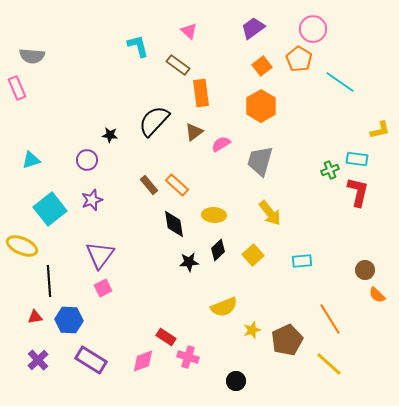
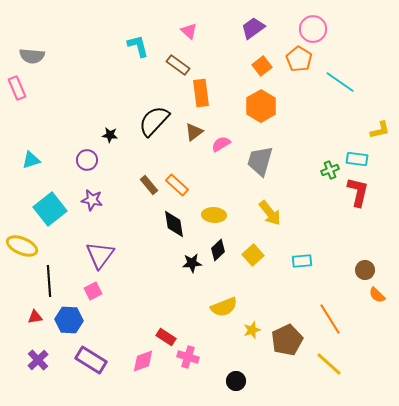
purple star at (92, 200): rotated 30 degrees clockwise
black star at (189, 262): moved 3 px right, 1 px down
pink square at (103, 288): moved 10 px left, 3 px down
